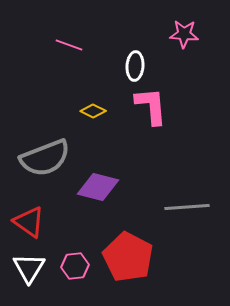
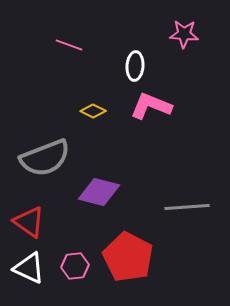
pink L-shape: rotated 63 degrees counterclockwise
purple diamond: moved 1 px right, 5 px down
white triangle: rotated 36 degrees counterclockwise
